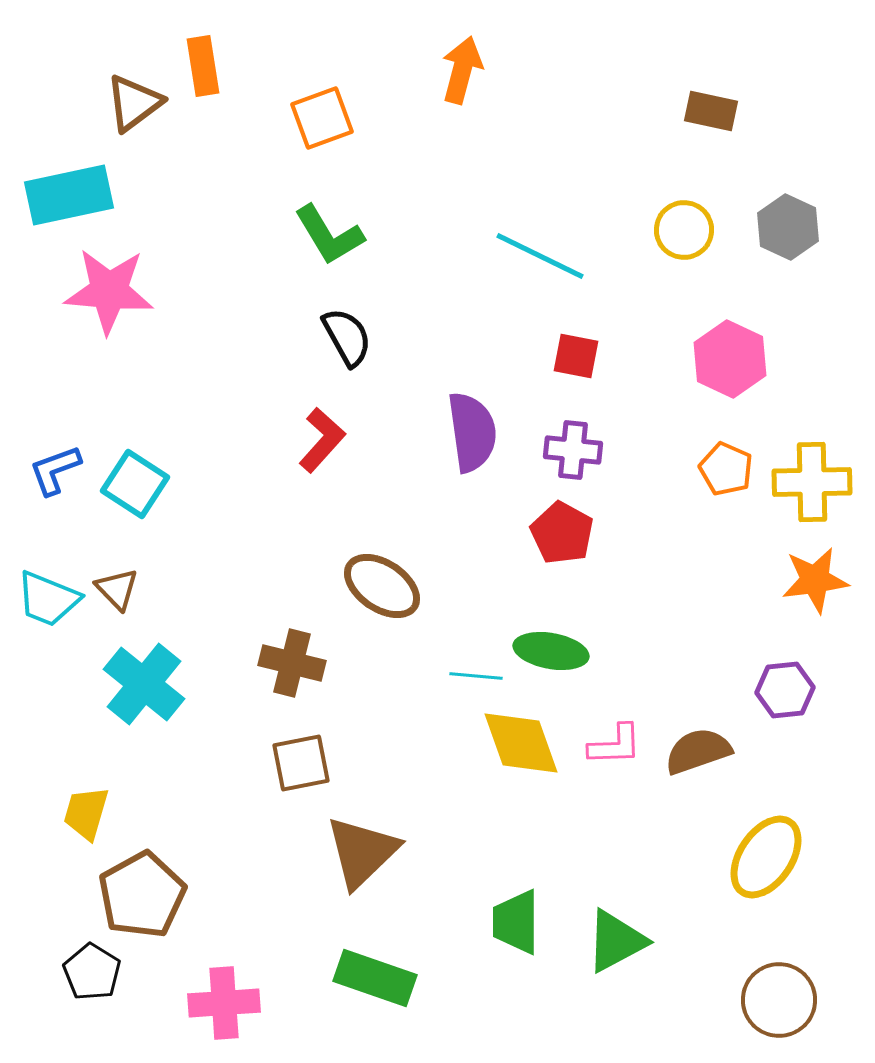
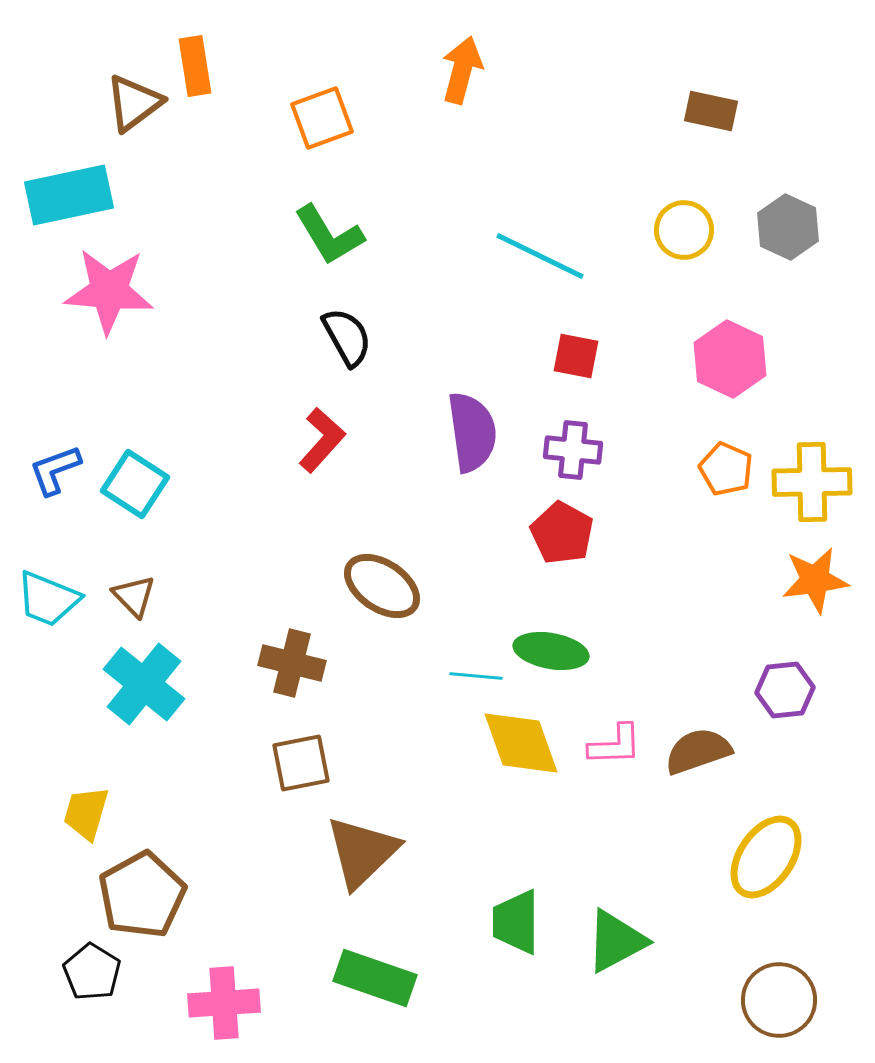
orange rectangle at (203, 66): moved 8 px left
brown triangle at (117, 589): moved 17 px right, 7 px down
